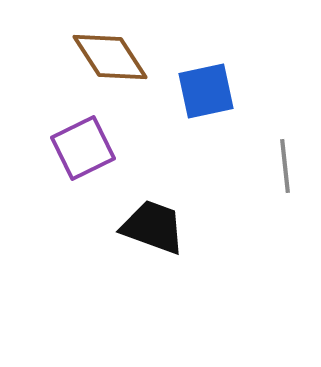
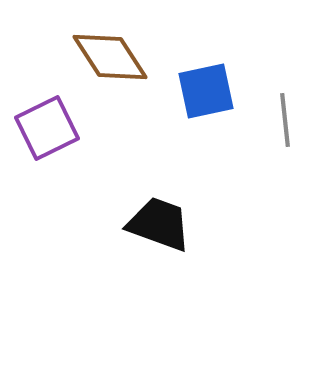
purple square: moved 36 px left, 20 px up
gray line: moved 46 px up
black trapezoid: moved 6 px right, 3 px up
